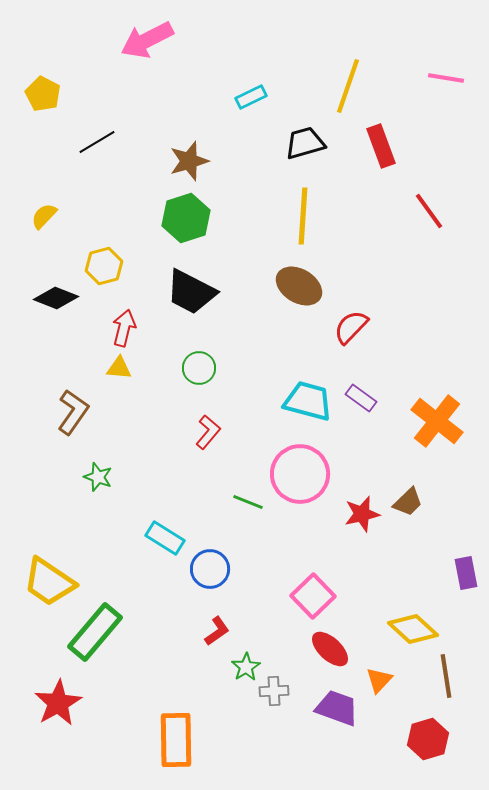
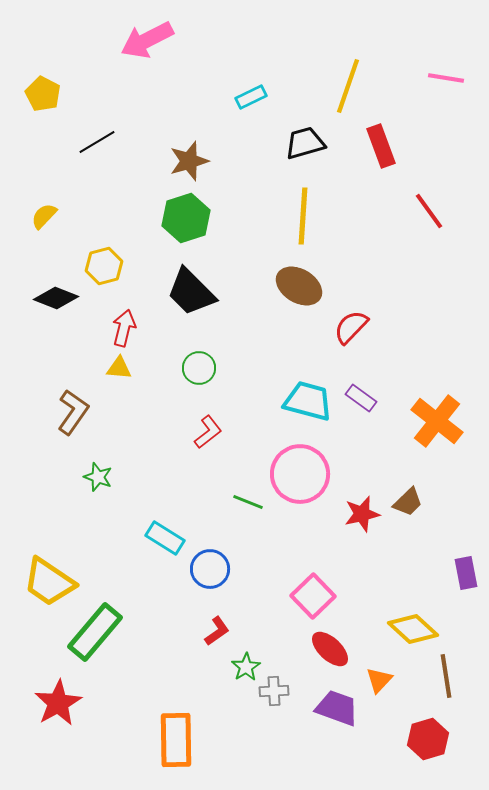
black trapezoid at (191, 292): rotated 18 degrees clockwise
red L-shape at (208, 432): rotated 12 degrees clockwise
